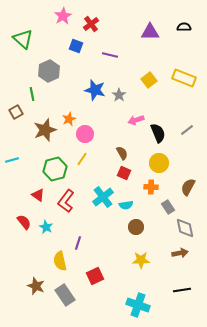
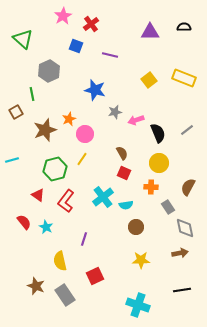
gray star at (119, 95): moved 4 px left, 17 px down; rotated 24 degrees clockwise
purple line at (78, 243): moved 6 px right, 4 px up
